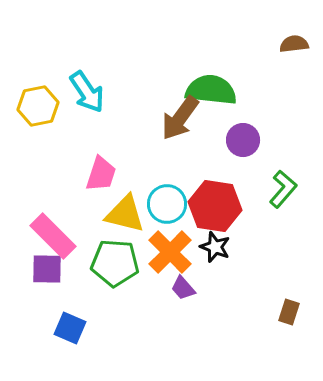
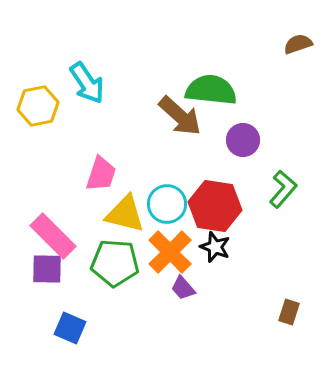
brown semicircle: moved 4 px right; rotated 12 degrees counterclockwise
cyan arrow: moved 9 px up
brown arrow: moved 2 px up; rotated 84 degrees counterclockwise
